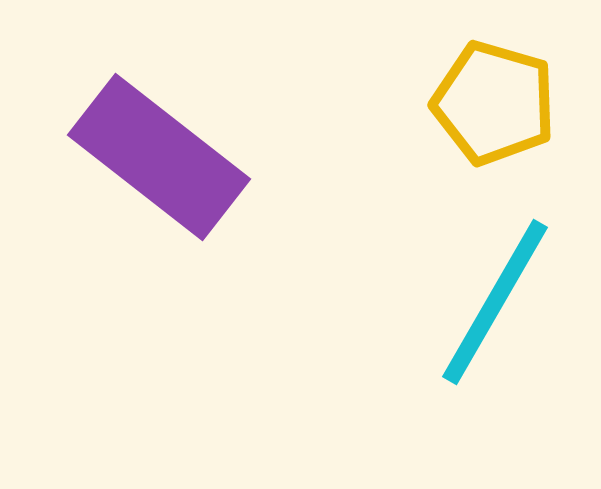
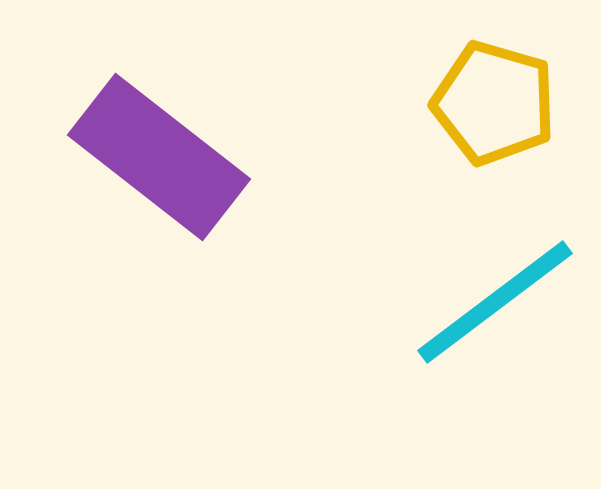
cyan line: rotated 23 degrees clockwise
